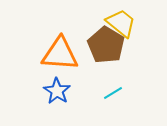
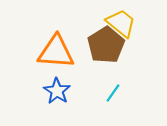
brown pentagon: rotated 9 degrees clockwise
orange triangle: moved 4 px left, 2 px up
cyan line: rotated 24 degrees counterclockwise
